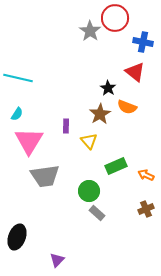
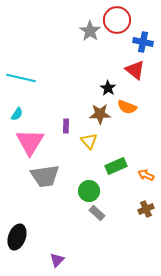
red circle: moved 2 px right, 2 px down
red triangle: moved 2 px up
cyan line: moved 3 px right
brown star: rotated 30 degrees clockwise
pink triangle: moved 1 px right, 1 px down
